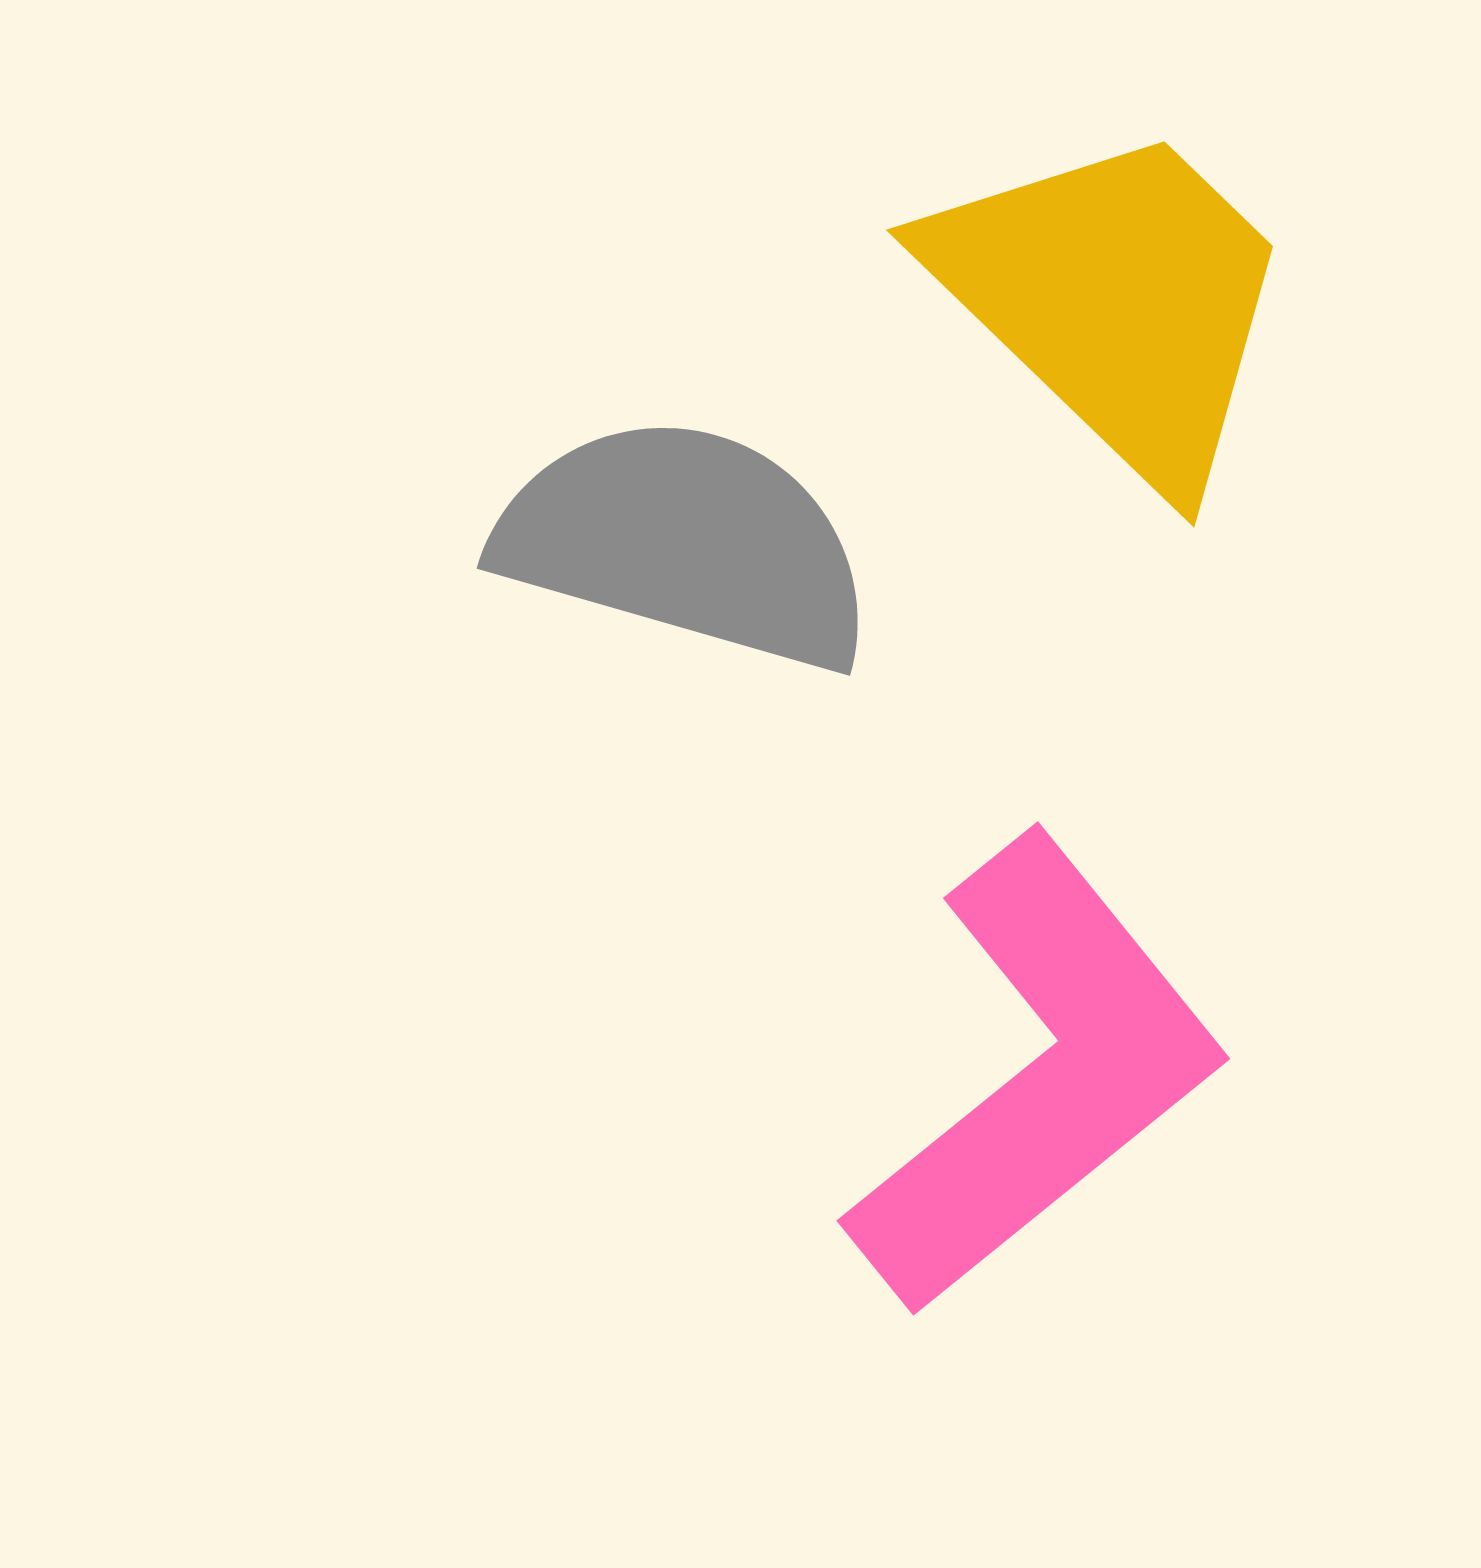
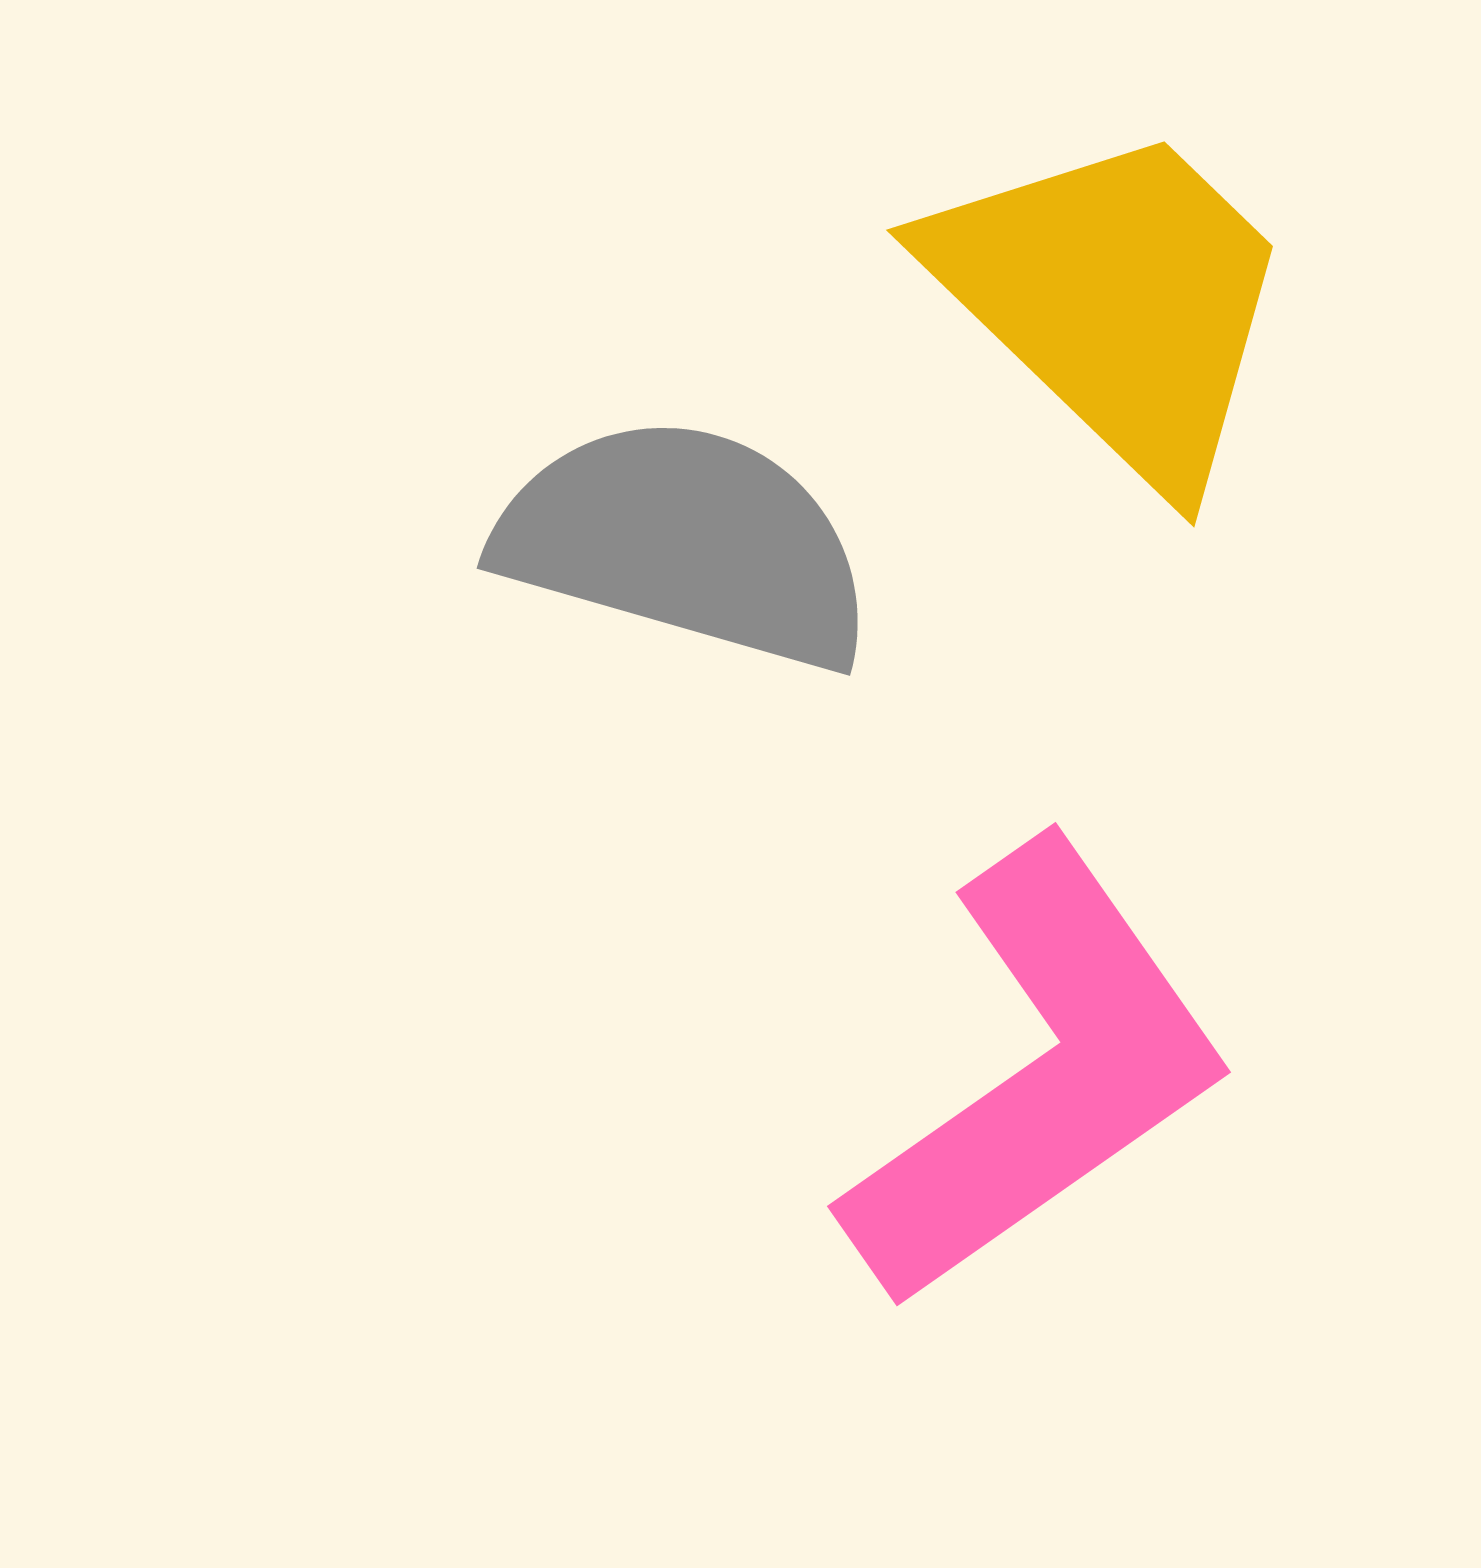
pink L-shape: rotated 4 degrees clockwise
